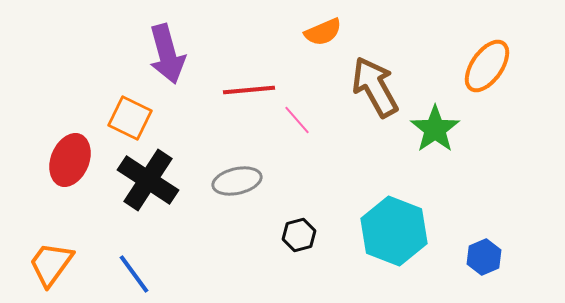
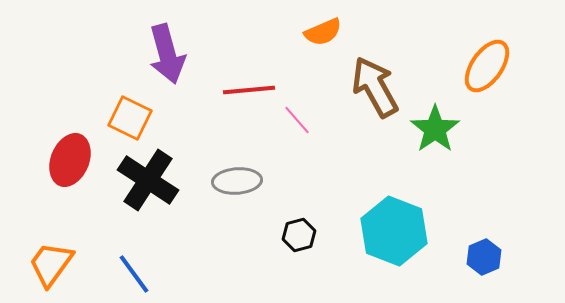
gray ellipse: rotated 9 degrees clockwise
